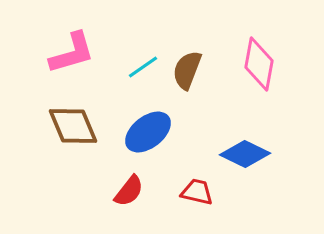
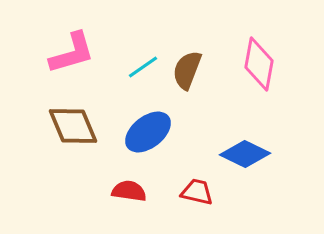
red semicircle: rotated 120 degrees counterclockwise
